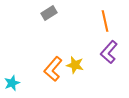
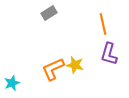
orange line: moved 2 px left, 3 px down
purple L-shape: moved 2 px down; rotated 25 degrees counterclockwise
orange L-shape: rotated 25 degrees clockwise
